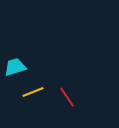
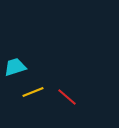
red line: rotated 15 degrees counterclockwise
